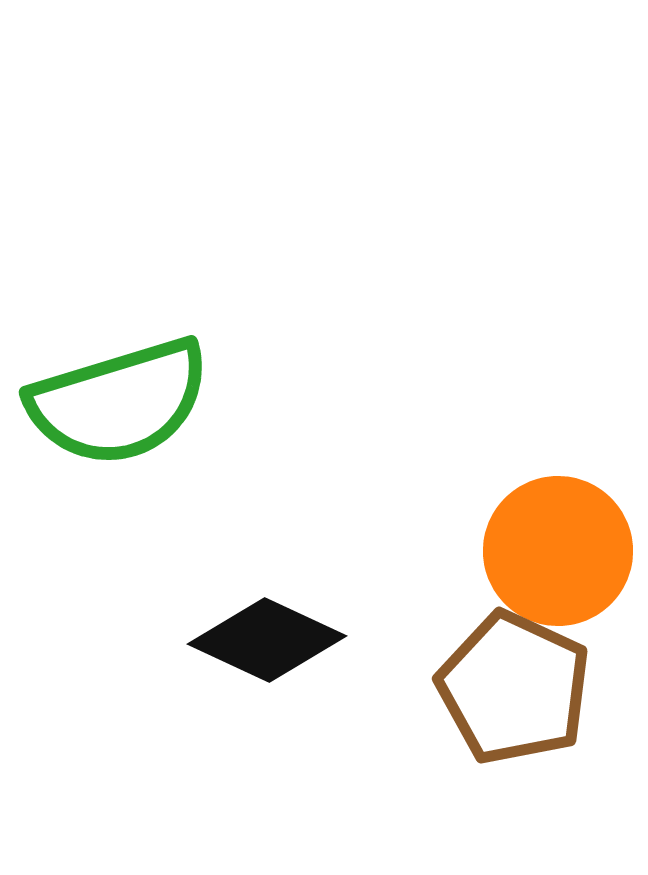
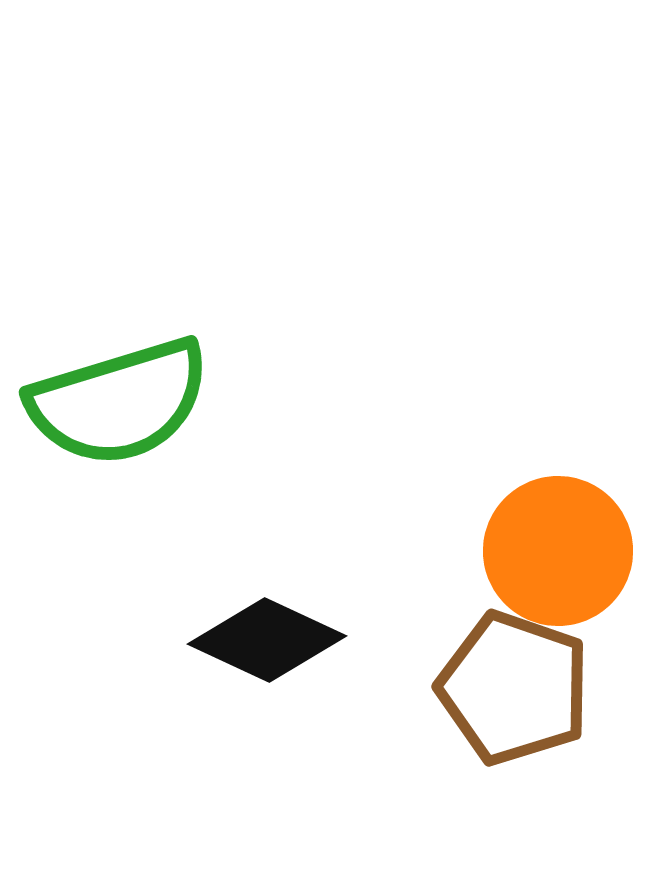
brown pentagon: rotated 6 degrees counterclockwise
